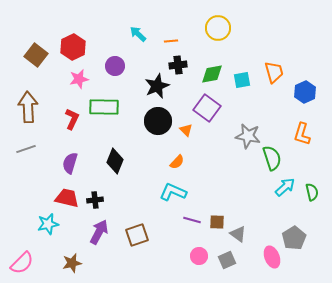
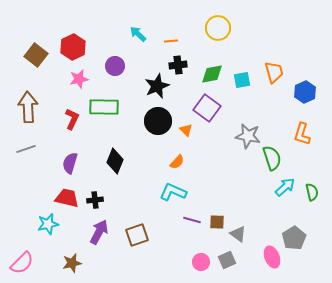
pink circle at (199, 256): moved 2 px right, 6 px down
